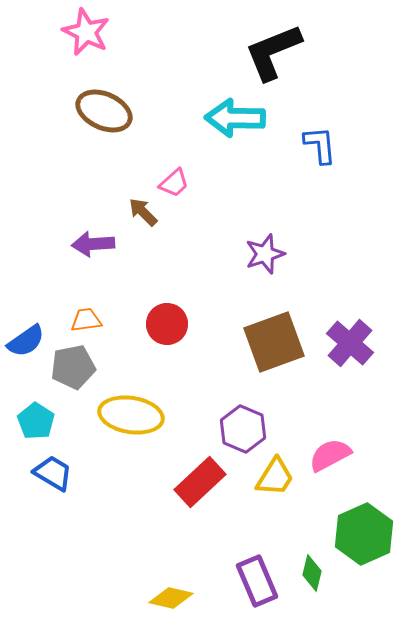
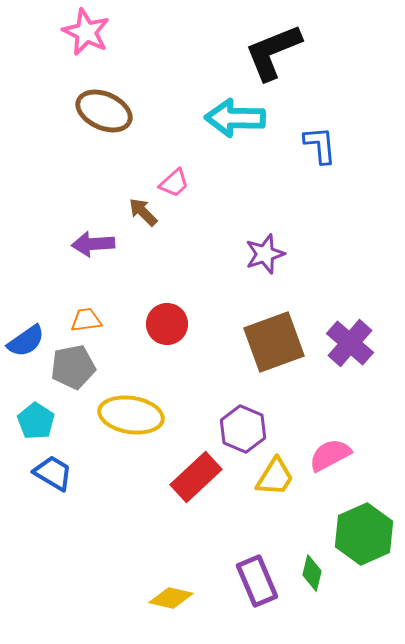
red rectangle: moved 4 px left, 5 px up
